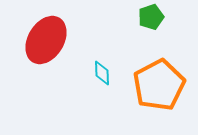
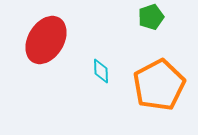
cyan diamond: moved 1 px left, 2 px up
